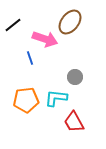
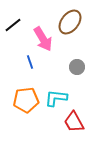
pink arrow: moved 2 px left; rotated 40 degrees clockwise
blue line: moved 4 px down
gray circle: moved 2 px right, 10 px up
